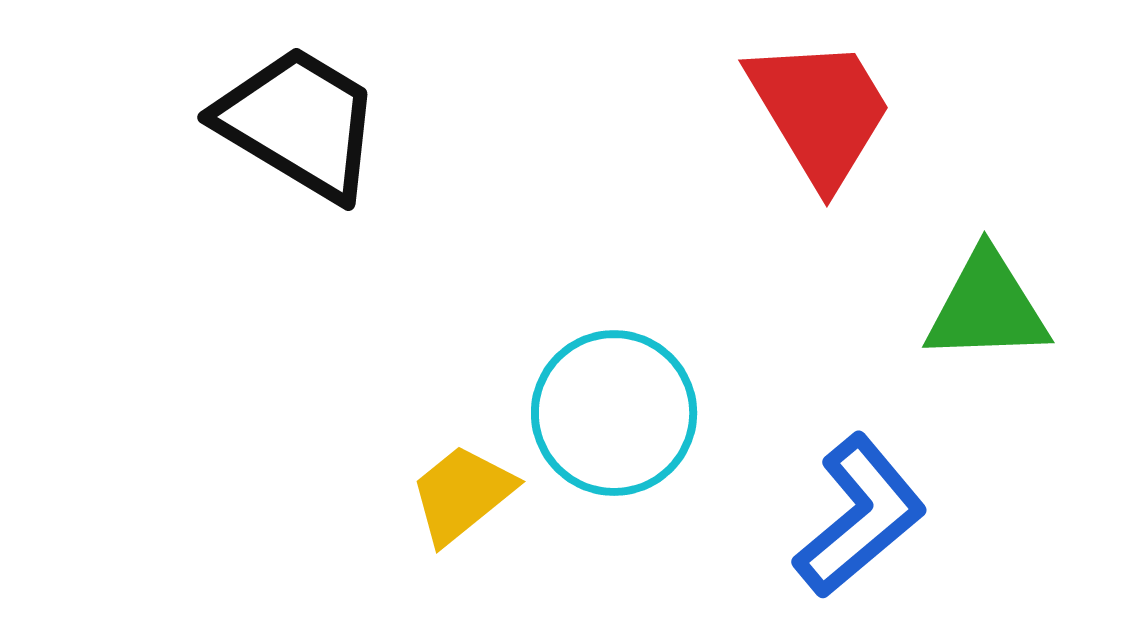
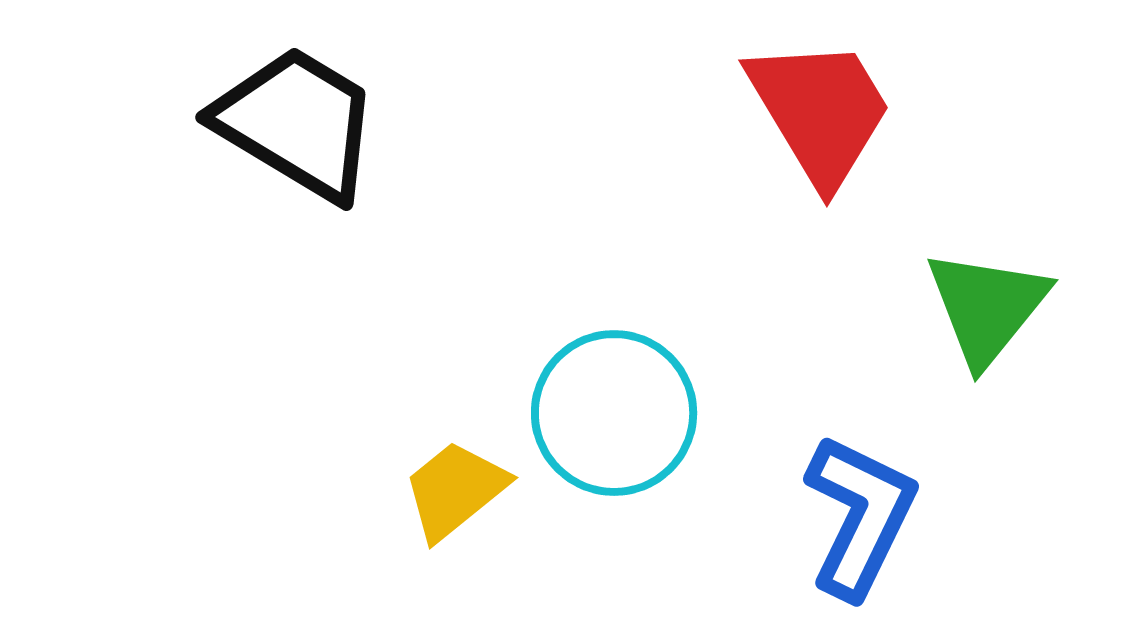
black trapezoid: moved 2 px left
green triangle: rotated 49 degrees counterclockwise
yellow trapezoid: moved 7 px left, 4 px up
blue L-shape: rotated 24 degrees counterclockwise
